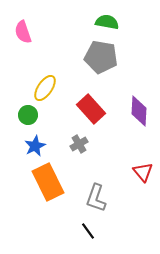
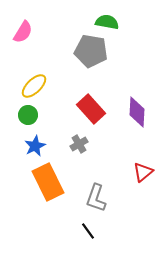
pink semicircle: rotated 130 degrees counterclockwise
gray pentagon: moved 10 px left, 6 px up
yellow ellipse: moved 11 px left, 2 px up; rotated 12 degrees clockwise
purple diamond: moved 2 px left, 1 px down
red triangle: rotated 30 degrees clockwise
